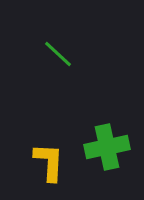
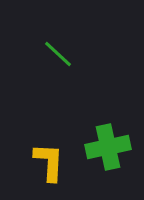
green cross: moved 1 px right
